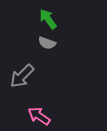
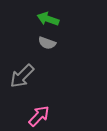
green arrow: rotated 35 degrees counterclockwise
pink arrow: rotated 100 degrees clockwise
